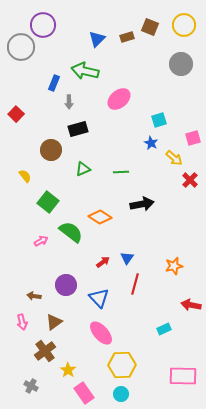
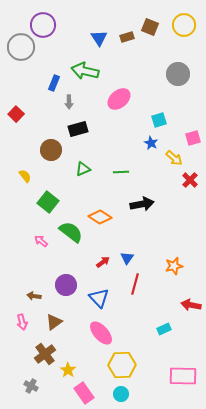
blue triangle at (97, 39): moved 2 px right, 1 px up; rotated 18 degrees counterclockwise
gray circle at (181, 64): moved 3 px left, 10 px down
pink arrow at (41, 241): rotated 112 degrees counterclockwise
brown cross at (45, 351): moved 3 px down
